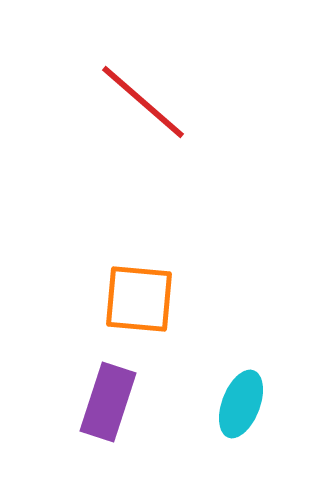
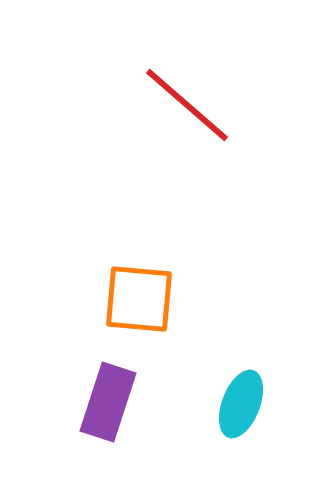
red line: moved 44 px right, 3 px down
